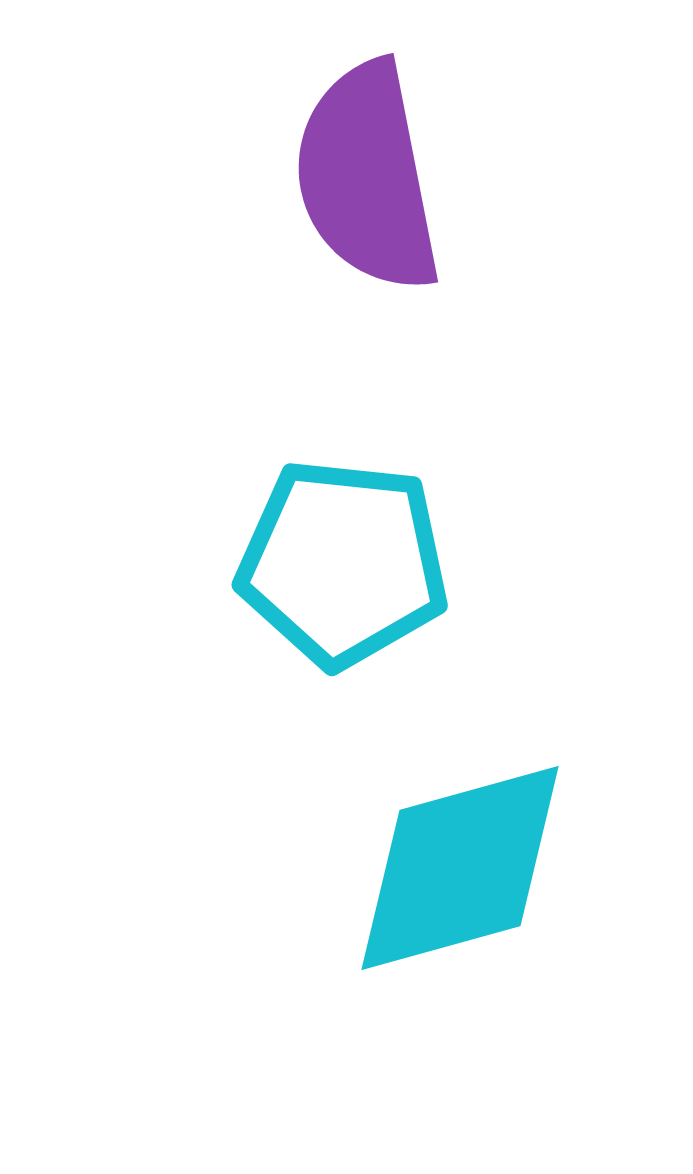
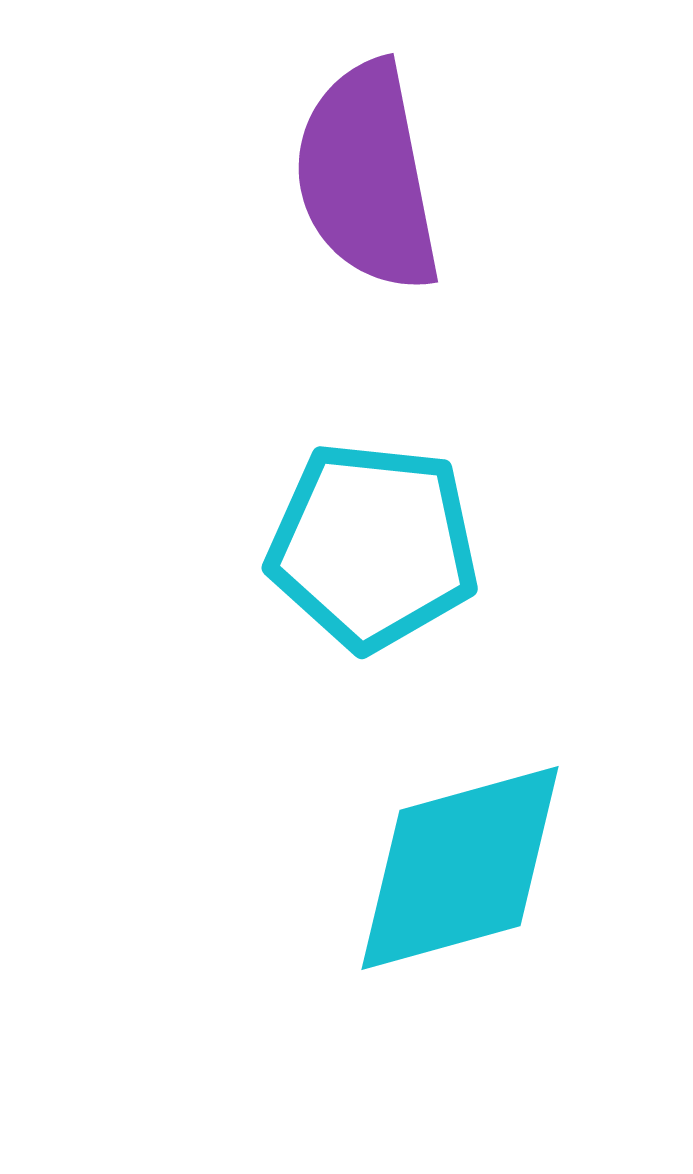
cyan pentagon: moved 30 px right, 17 px up
